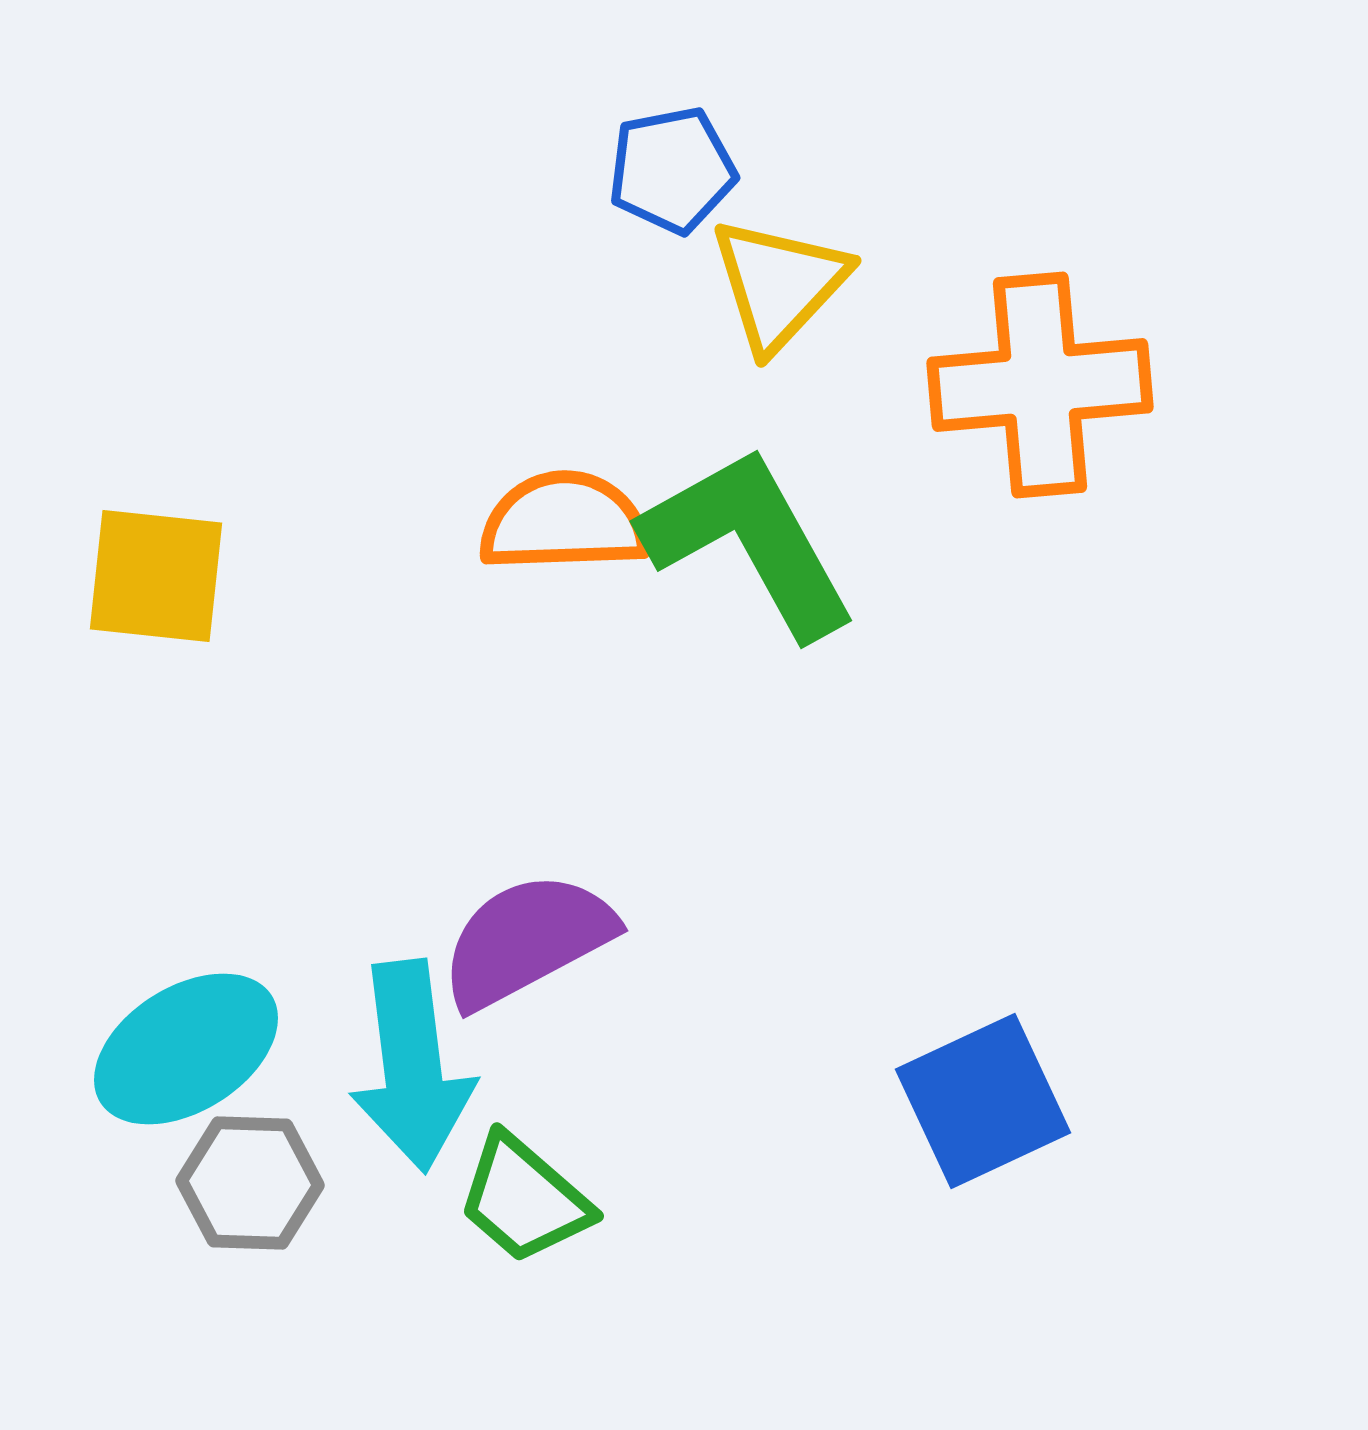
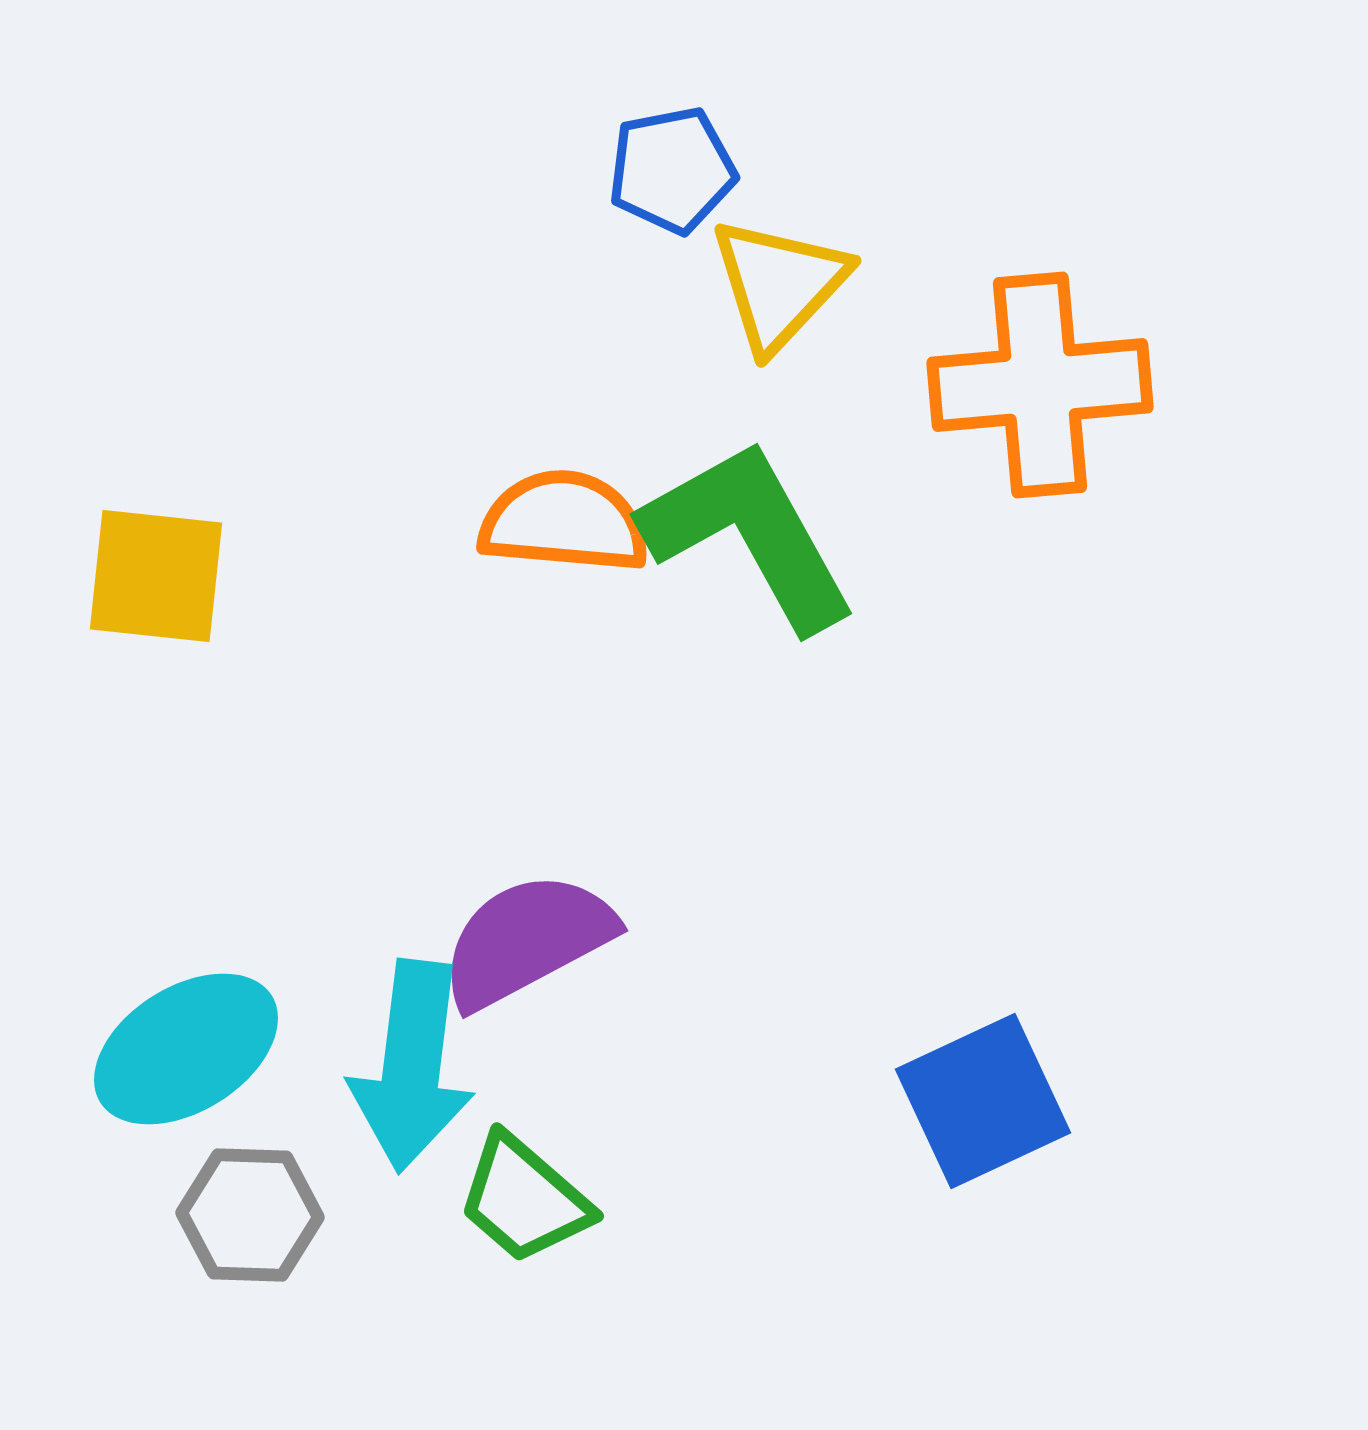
orange semicircle: rotated 7 degrees clockwise
green L-shape: moved 7 px up
cyan arrow: rotated 14 degrees clockwise
gray hexagon: moved 32 px down
